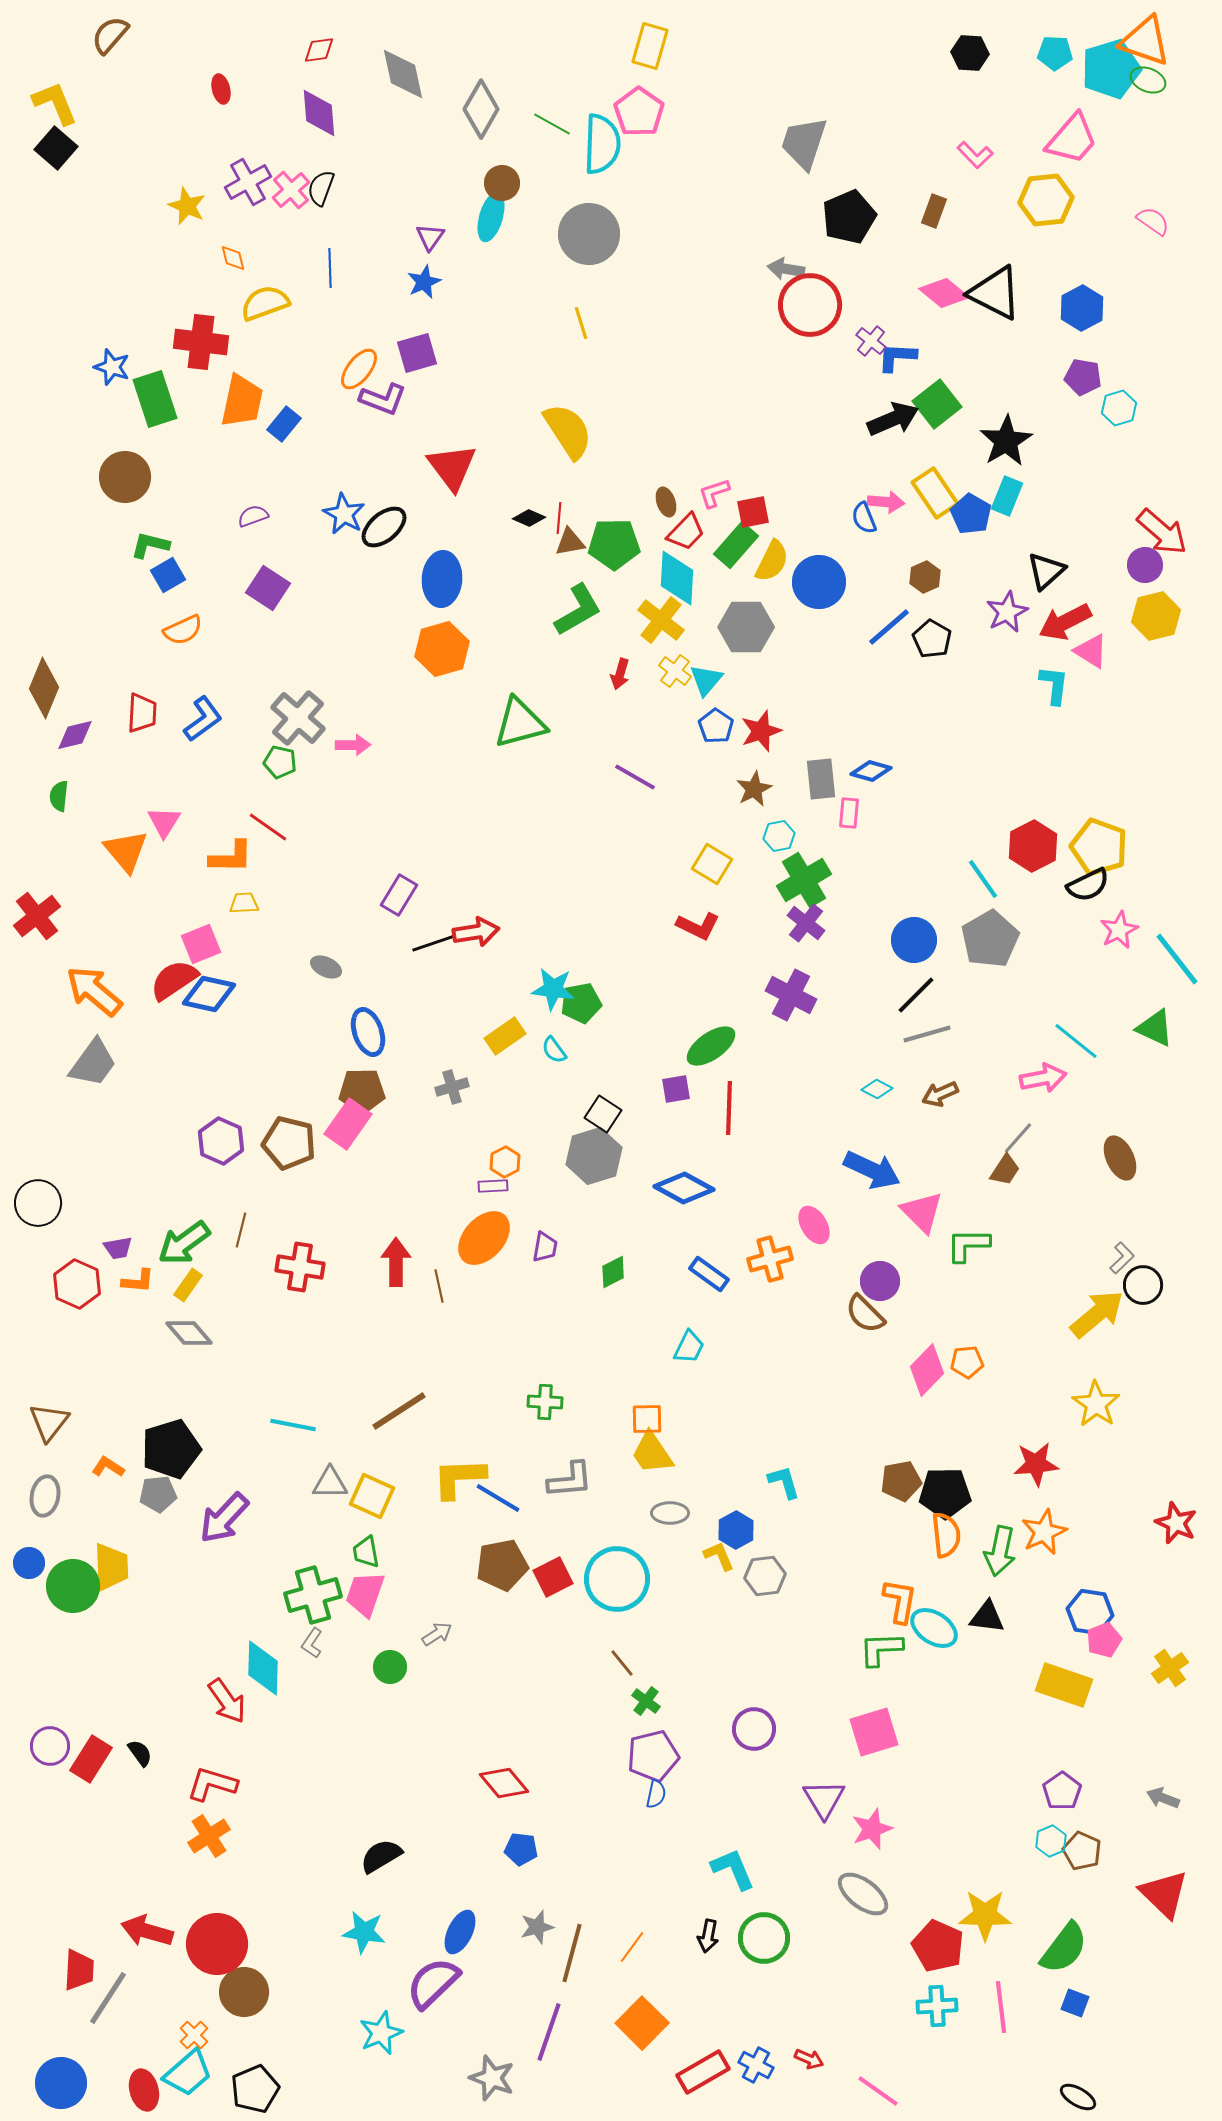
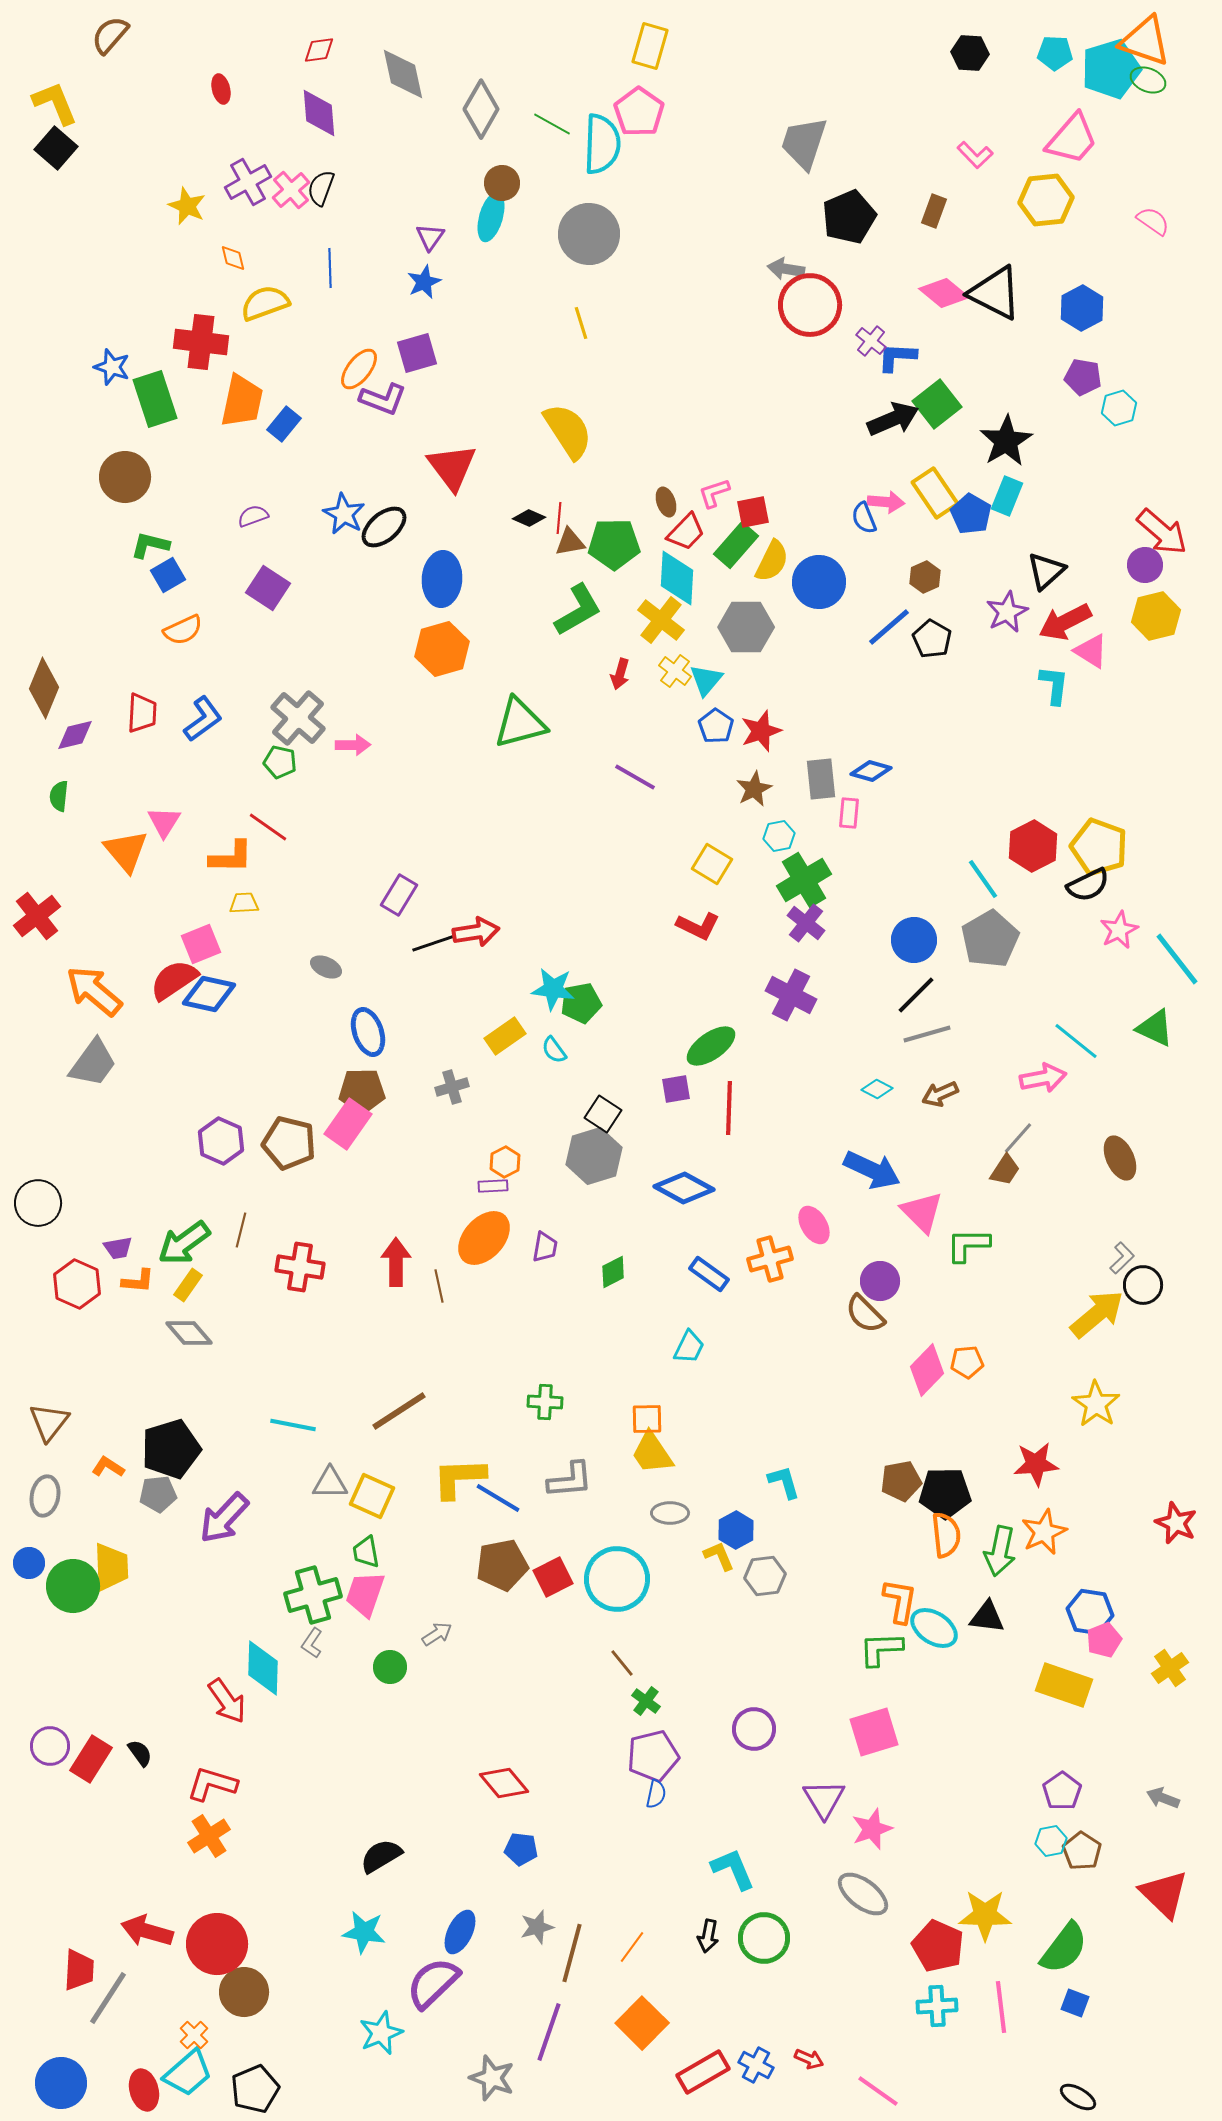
cyan hexagon at (1051, 1841): rotated 12 degrees clockwise
brown pentagon at (1082, 1851): rotated 9 degrees clockwise
